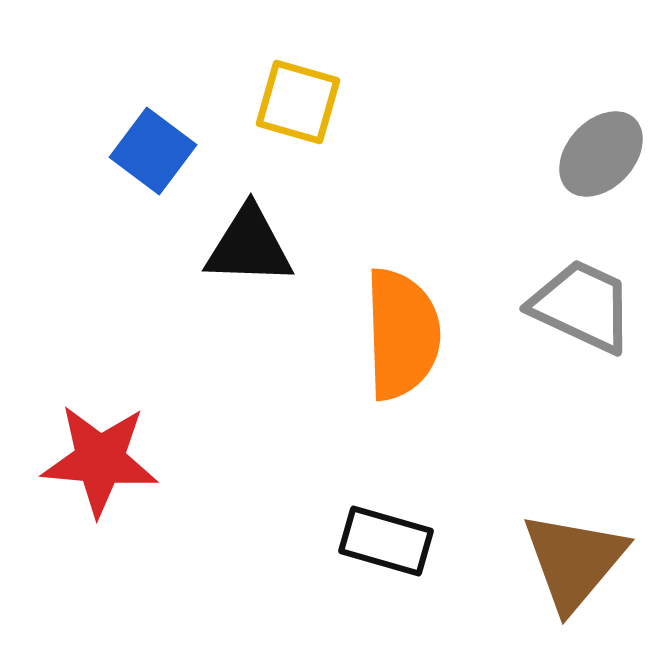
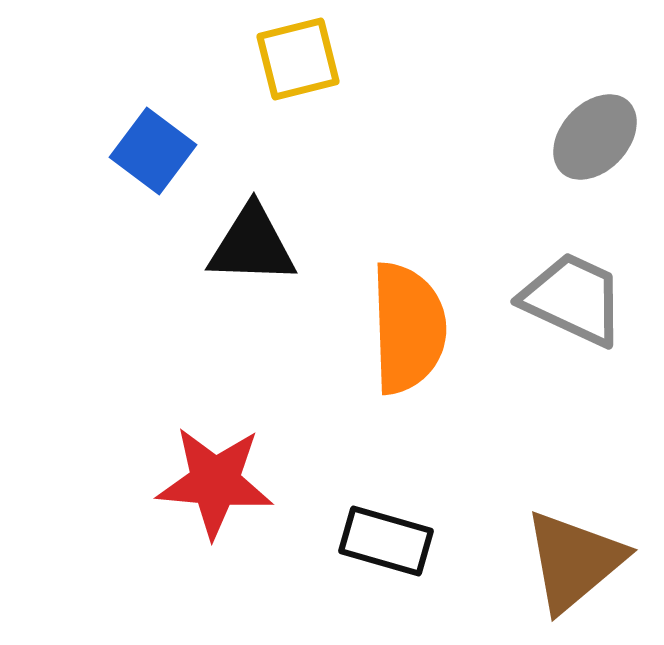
yellow square: moved 43 px up; rotated 30 degrees counterclockwise
gray ellipse: moved 6 px left, 17 px up
black triangle: moved 3 px right, 1 px up
gray trapezoid: moved 9 px left, 7 px up
orange semicircle: moved 6 px right, 6 px up
red star: moved 115 px right, 22 px down
brown triangle: rotated 10 degrees clockwise
